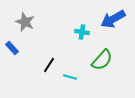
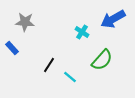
gray star: rotated 18 degrees counterclockwise
cyan cross: rotated 24 degrees clockwise
cyan line: rotated 24 degrees clockwise
